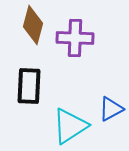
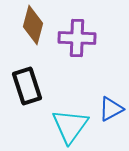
purple cross: moved 2 px right
black rectangle: moved 2 px left; rotated 21 degrees counterclockwise
cyan triangle: rotated 21 degrees counterclockwise
